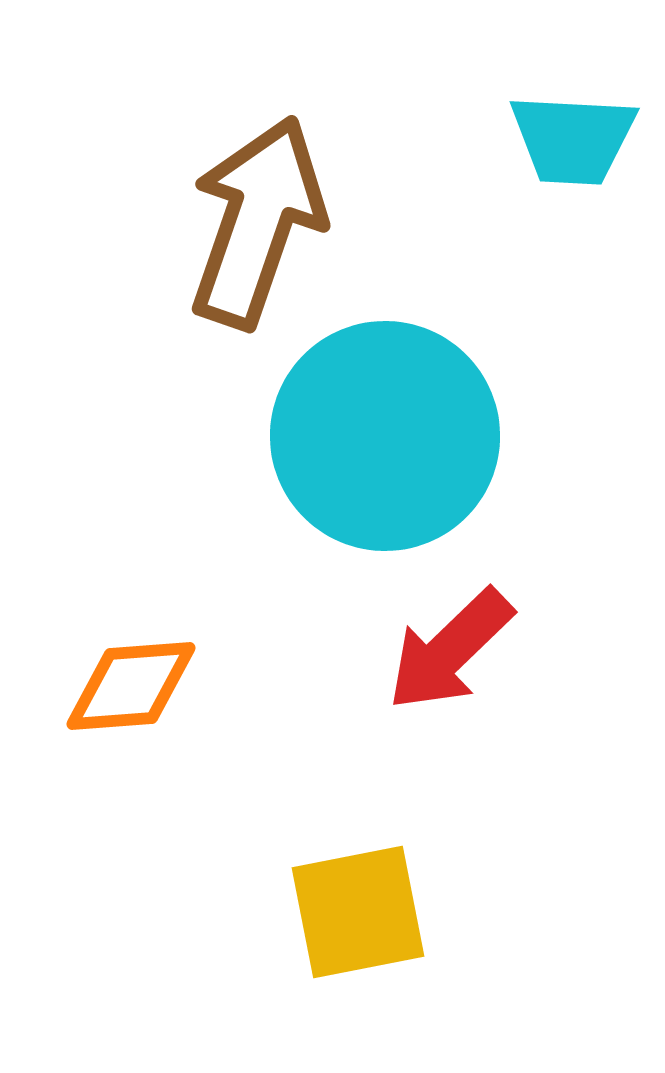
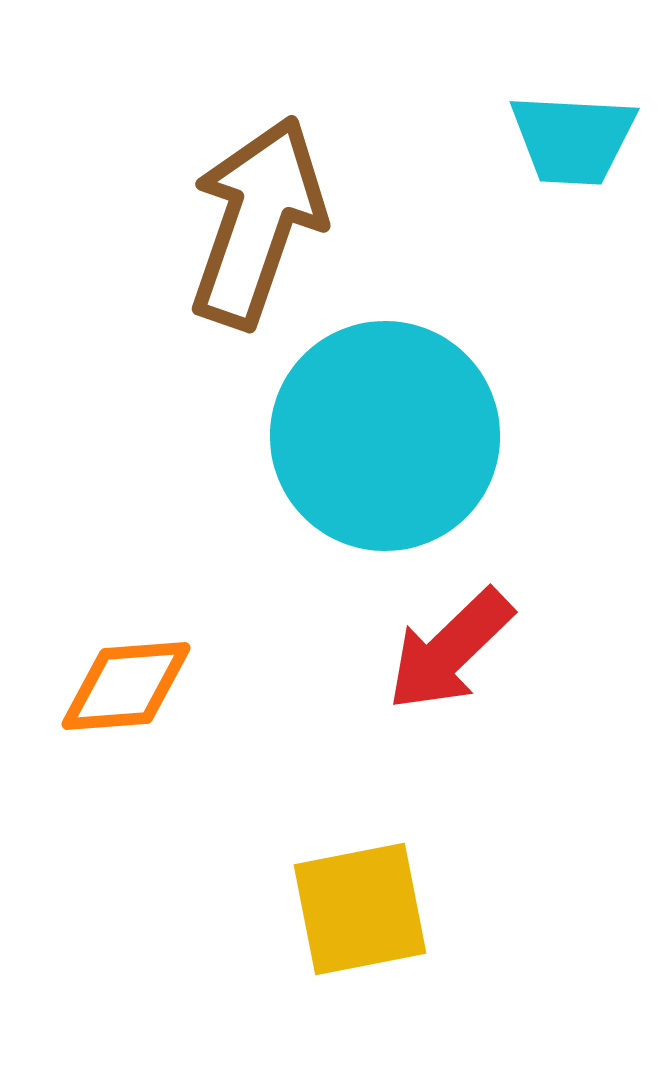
orange diamond: moved 5 px left
yellow square: moved 2 px right, 3 px up
